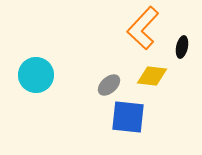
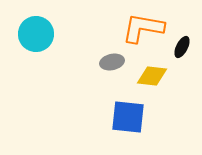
orange L-shape: rotated 57 degrees clockwise
black ellipse: rotated 15 degrees clockwise
cyan circle: moved 41 px up
gray ellipse: moved 3 px right, 23 px up; rotated 30 degrees clockwise
